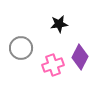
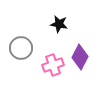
black star: rotated 18 degrees clockwise
